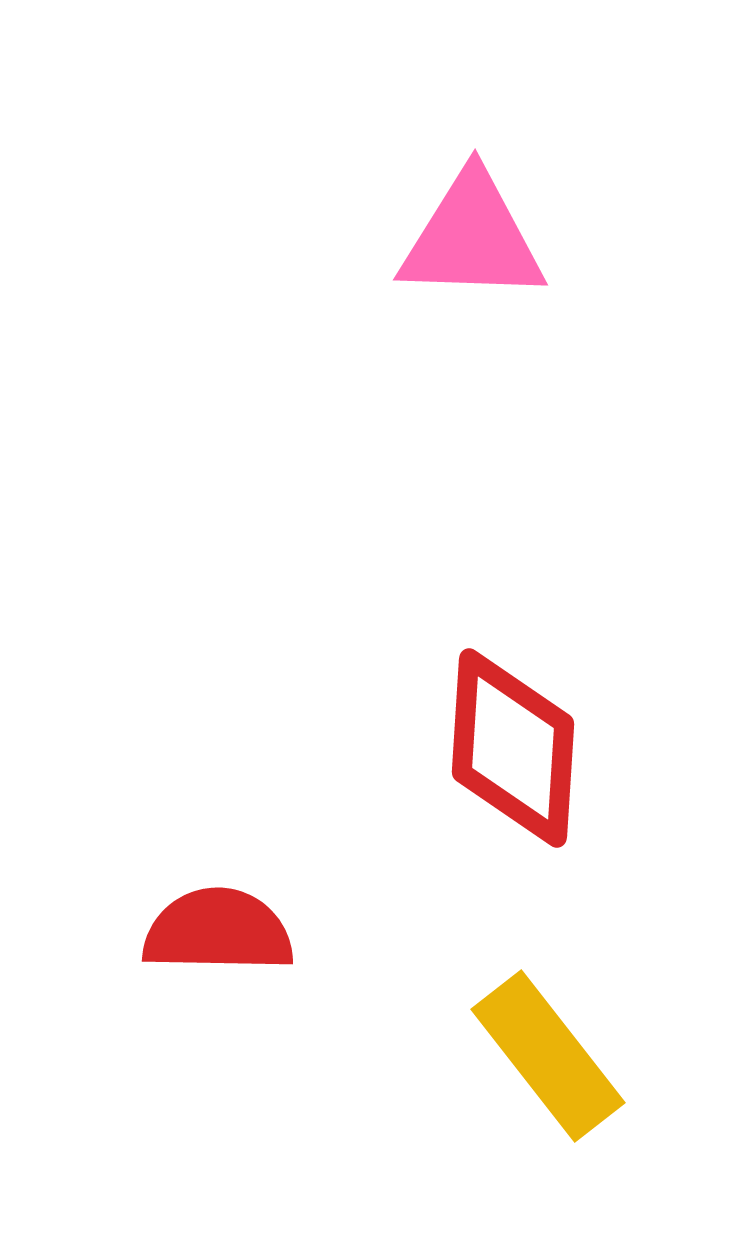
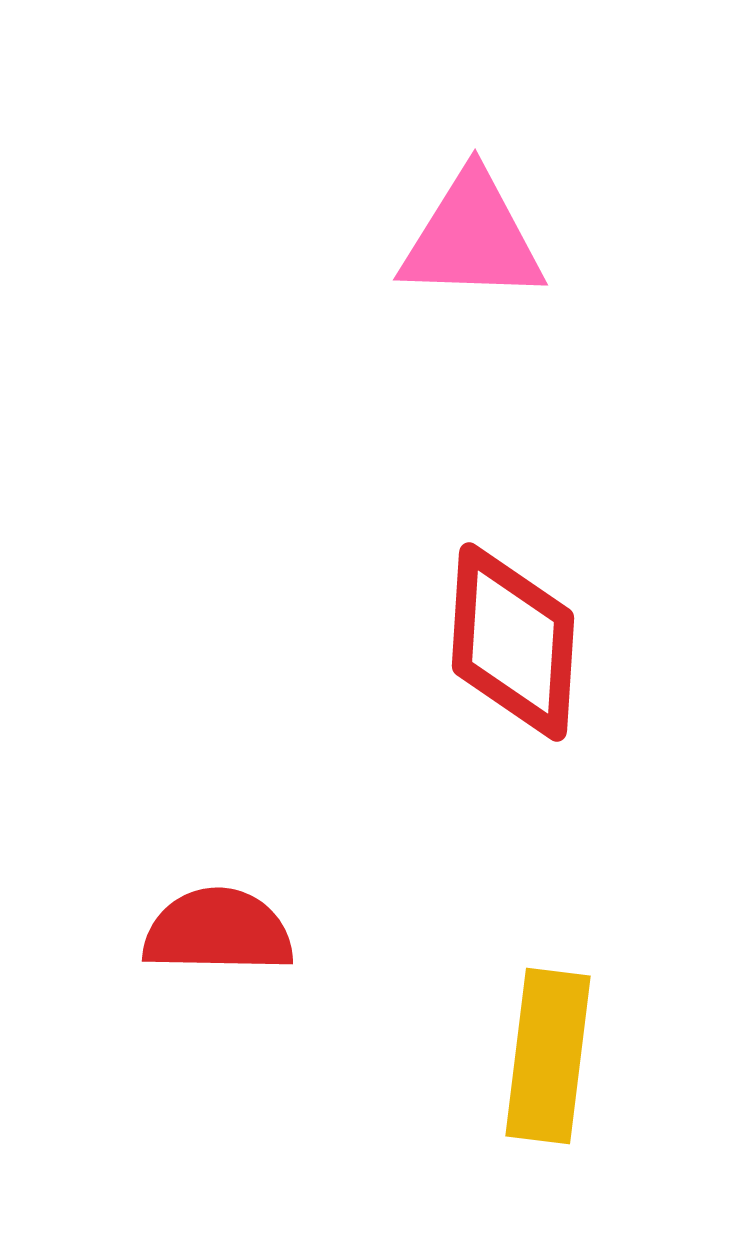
red diamond: moved 106 px up
yellow rectangle: rotated 45 degrees clockwise
